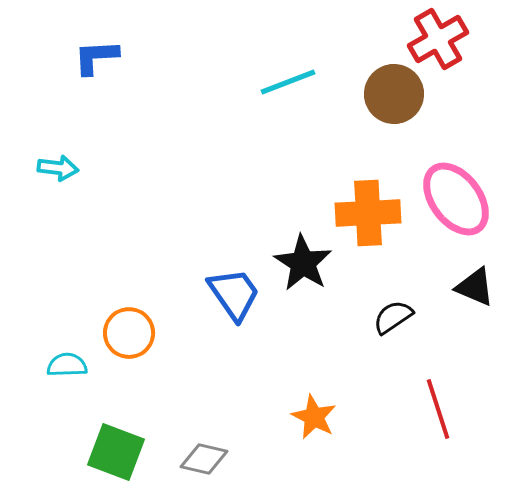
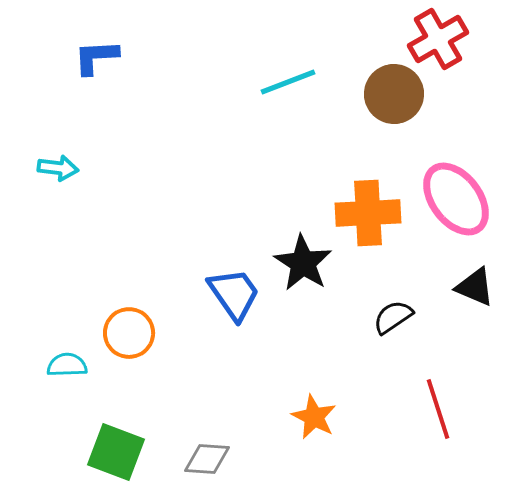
gray diamond: moved 3 px right; rotated 9 degrees counterclockwise
